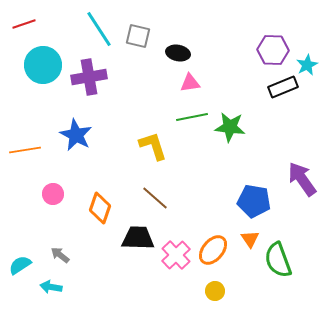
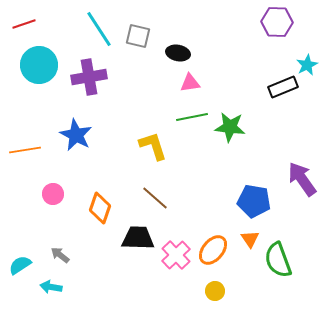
purple hexagon: moved 4 px right, 28 px up
cyan circle: moved 4 px left
